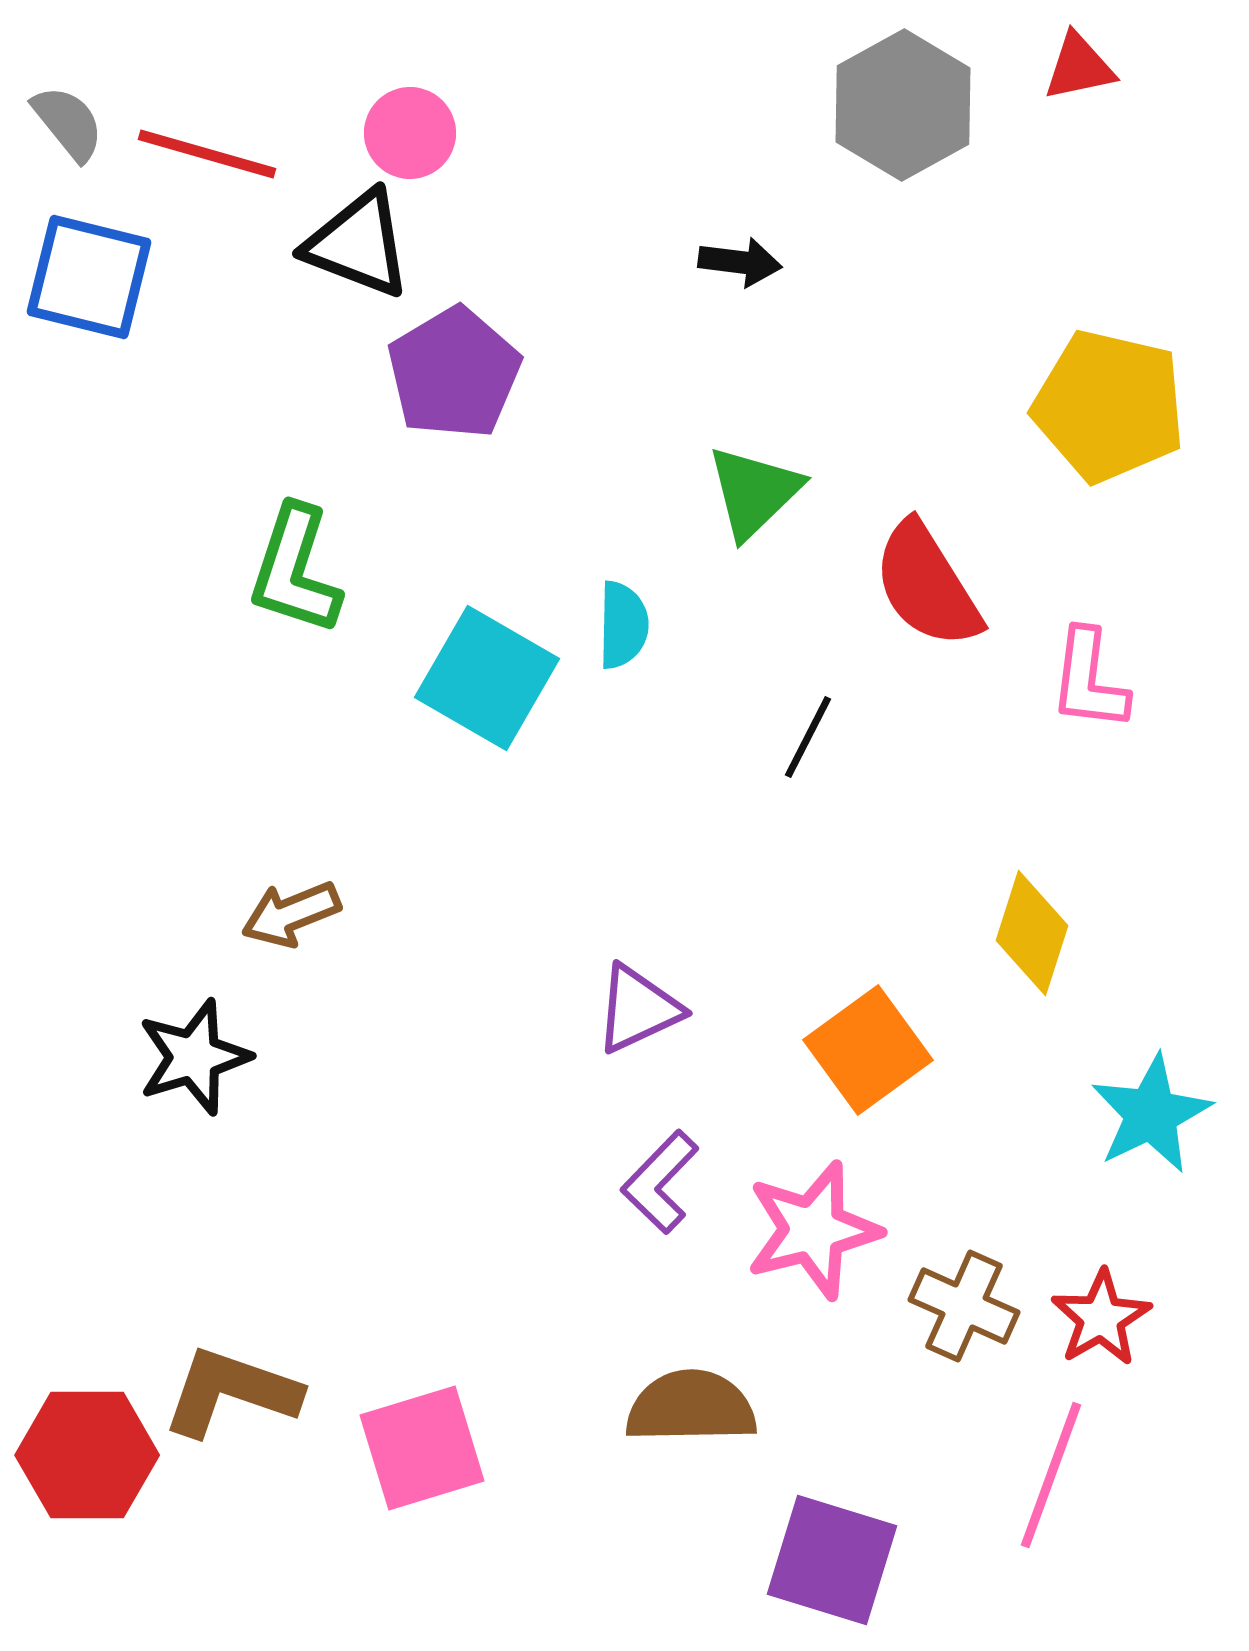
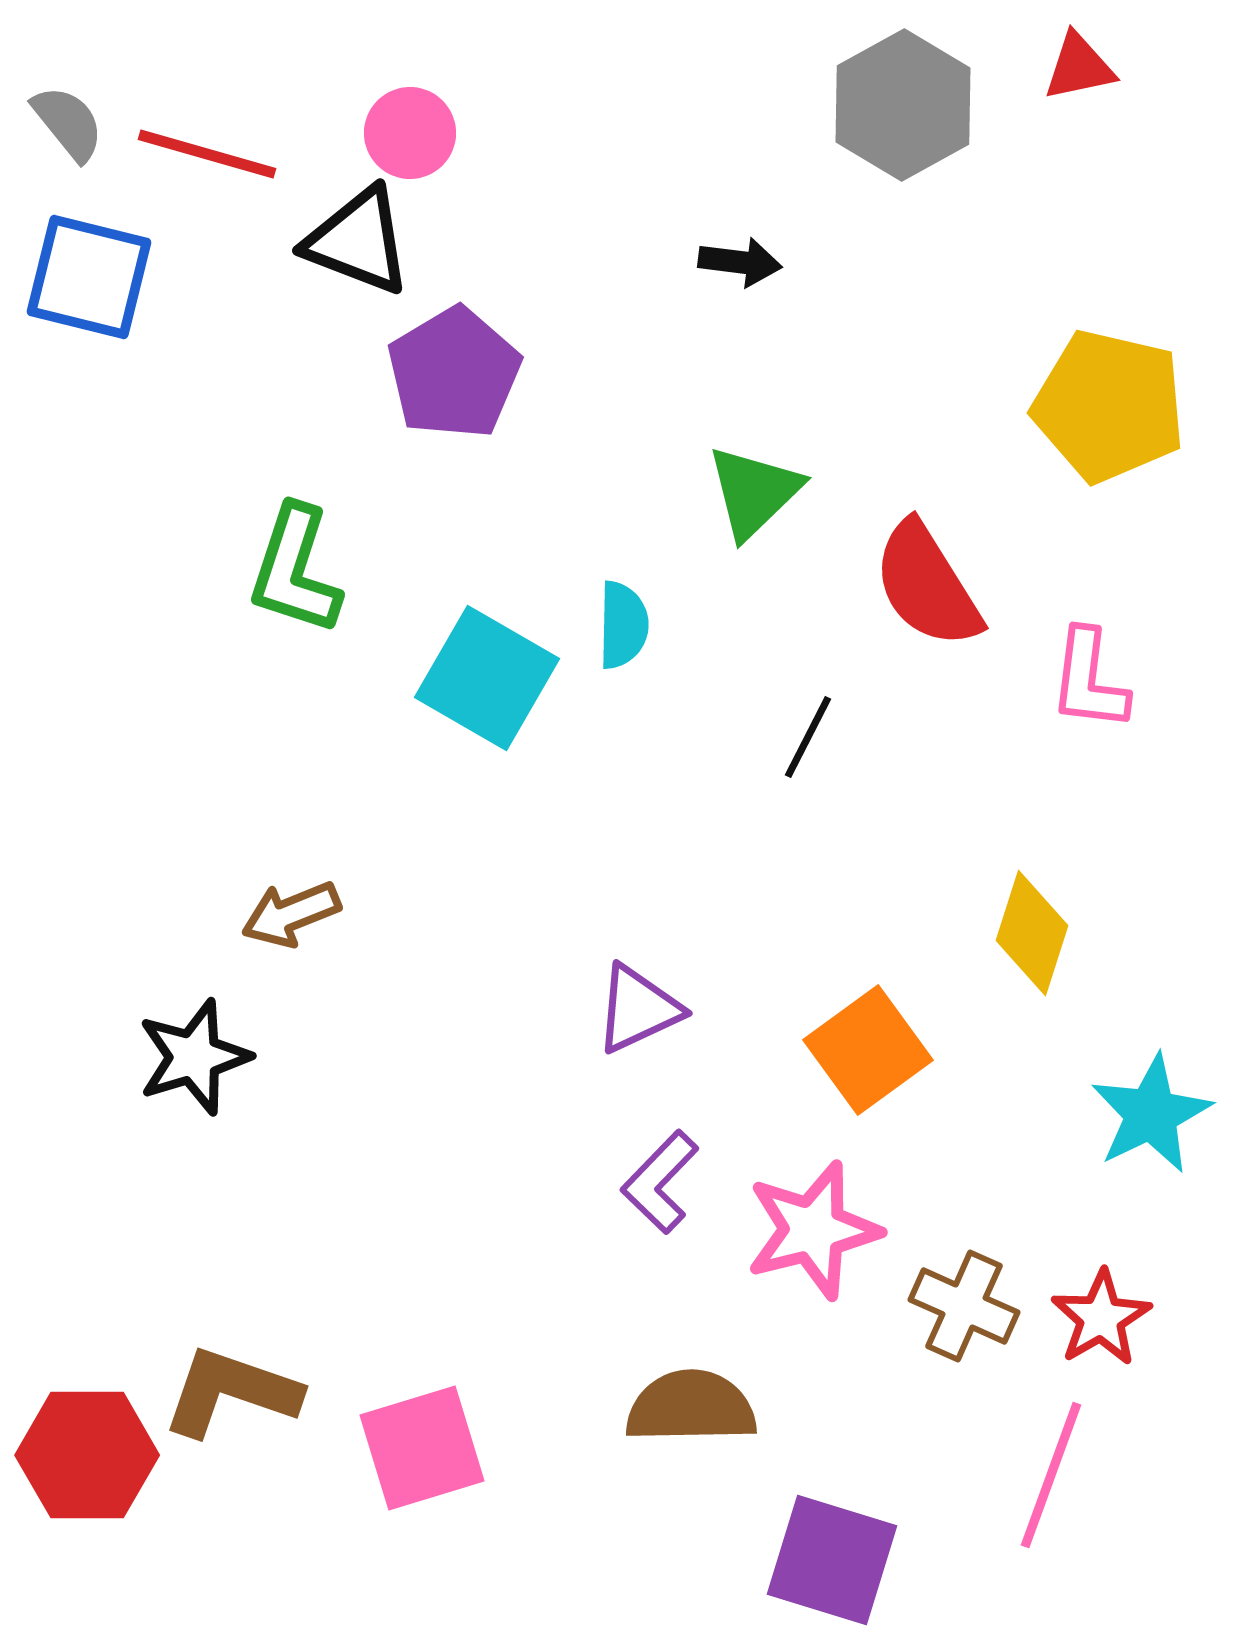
black triangle: moved 3 px up
